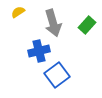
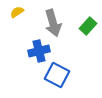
yellow semicircle: moved 1 px left
green rectangle: moved 1 px right, 1 px down
blue square: rotated 25 degrees counterclockwise
